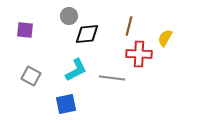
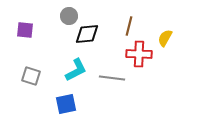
gray square: rotated 12 degrees counterclockwise
